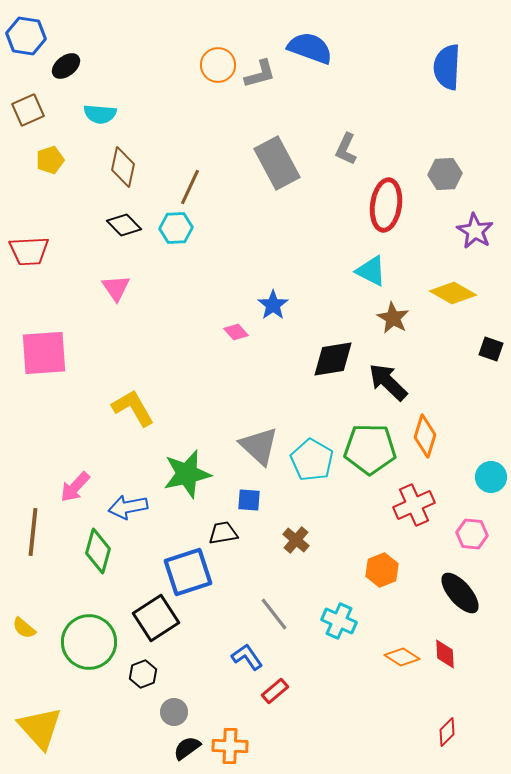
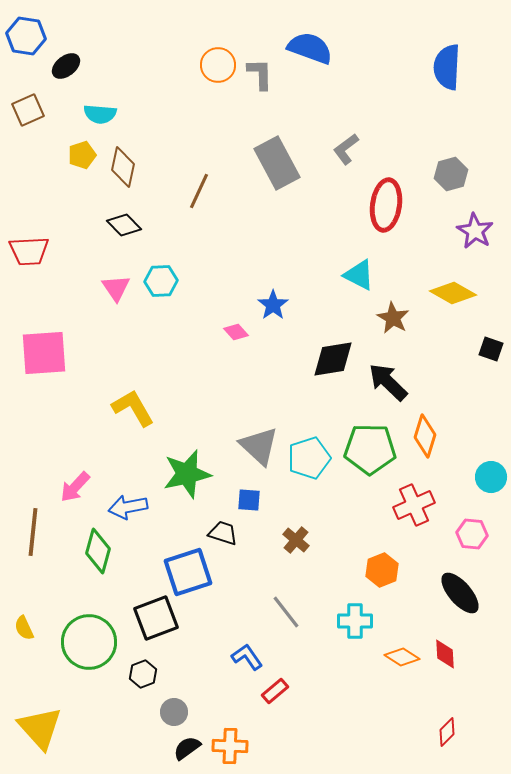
gray L-shape at (260, 74): rotated 76 degrees counterclockwise
gray L-shape at (346, 149): rotated 28 degrees clockwise
yellow pentagon at (50, 160): moved 32 px right, 5 px up
gray hexagon at (445, 174): moved 6 px right; rotated 12 degrees counterclockwise
brown line at (190, 187): moved 9 px right, 4 px down
cyan hexagon at (176, 228): moved 15 px left, 53 px down
cyan triangle at (371, 271): moved 12 px left, 4 px down
cyan pentagon at (312, 460): moved 3 px left, 2 px up; rotated 24 degrees clockwise
black trapezoid at (223, 533): rotated 28 degrees clockwise
gray line at (274, 614): moved 12 px right, 2 px up
black square at (156, 618): rotated 12 degrees clockwise
cyan cross at (339, 621): moved 16 px right; rotated 24 degrees counterclockwise
yellow semicircle at (24, 628): rotated 25 degrees clockwise
